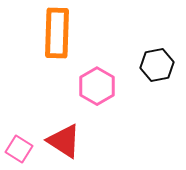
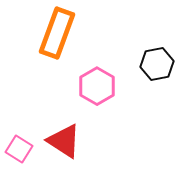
orange rectangle: rotated 18 degrees clockwise
black hexagon: moved 1 px up
